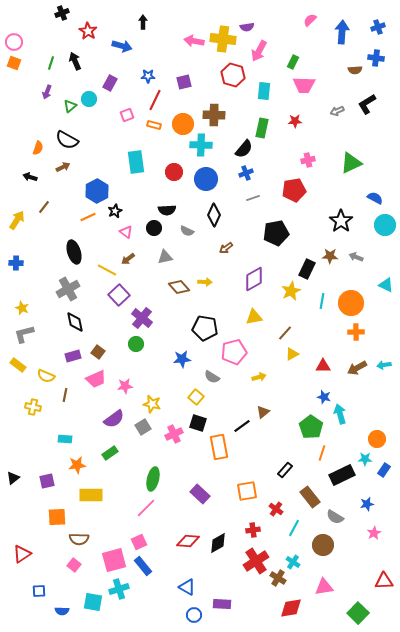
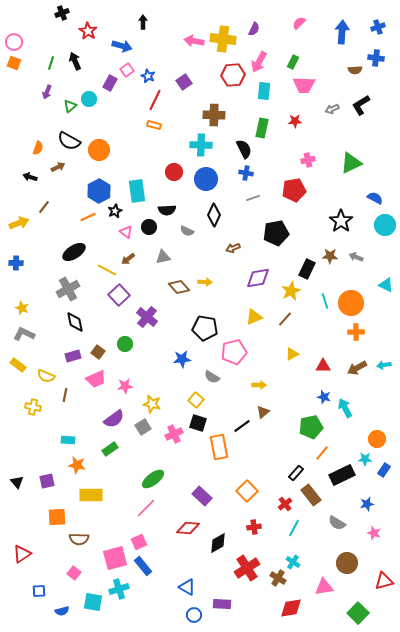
pink semicircle at (310, 20): moved 11 px left, 3 px down
purple semicircle at (247, 27): moved 7 px right, 2 px down; rotated 56 degrees counterclockwise
pink arrow at (259, 51): moved 11 px down
red hexagon at (233, 75): rotated 20 degrees counterclockwise
blue star at (148, 76): rotated 24 degrees clockwise
purple square at (184, 82): rotated 21 degrees counterclockwise
black L-shape at (367, 104): moved 6 px left, 1 px down
gray arrow at (337, 111): moved 5 px left, 2 px up
pink square at (127, 115): moved 45 px up; rotated 16 degrees counterclockwise
orange circle at (183, 124): moved 84 px left, 26 px down
black semicircle at (67, 140): moved 2 px right, 1 px down
black semicircle at (244, 149): rotated 66 degrees counterclockwise
cyan rectangle at (136, 162): moved 1 px right, 29 px down
brown arrow at (63, 167): moved 5 px left
blue cross at (246, 173): rotated 32 degrees clockwise
blue hexagon at (97, 191): moved 2 px right
yellow arrow at (17, 220): moved 2 px right, 3 px down; rotated 36 degrees clockwise
black circle at (154, 228): moved 5 px left, 1 px up
brown arrow at (226, 248): moved 7 px right; rotated 16 degrees clockwise
black ellipse at (74, 252): rotated 75 degrees clockwise
gray triangle at (165, 257): moved 2 px left
purple diamond at (254, 279): moved 4 px right, 1 px up; rotated 20 degrees clockwise
cyan line at (322, 301): moved 3 px right; rotated 28 degrees counterclockwise
yellow triangle at (254, 317): rotated 12 degrees counterclockwise
purple cross at (142, 318): moved 5 px right, 1 px up
brown line at (285, 333): moved 14 px up
gray L-shape at (24, 334): rotated 40 degrees clockwise
green circle at (136, 344): moved 11 px left
yellow arrow at (259, 377): moved 8 px down; rotated 16 degrees clockwise
yellow square at (196, 397): moved 3 px down
cyan arrow at (340, 414): moved 5 px right, 6 px up; rotated 12 degrees counterclockwise
green pentagon at (311, 427): rotated 25 degrees clockwise
cyan rectangle at (65, 439): moved 3 px right, 1 px down
green rectangle at (110, 453): moved 4 px up
orange line at (322, 453): rotated 21 degrees clockwise
orange star at (77, 465): rotated 18 degrees clockwise
black rectangle at (285, 470): moved 11 px right, 3 px down
black triangle at (13, 478): moved 4 px right, 4 px down; rotated 32 degrees counterclockwise
green ellipse at (153, 479): rotated 40 degrees clockwise
orange square at (247, 491): rotated 35 degrees counterclockwise
purple rectangle at (200, 494): moved 2 px right, 2 px down
brown rectangle at (310, 497): moved 1 px right, 2 px up
red cross at (276, 509): moved 9 px right, 5 px up; rotated 16 degrees clockwise
gray semicircle at (335, 517): moved 2 px right, 6 px down
red cross at (253, 530): moved 1 px right, 3 px up
pink star at (374, 533): rotated 24 degrees counterclockwise
red diamond at (188, 541): moved 13 px up
brown circle at (323, 545): moved 24 px right, 18 px down
pink square at (114, 560): moved 1 px right, 2 px up
red cross at (256, 561): moved 9 px left, 7 px down
pink square at (74, 565): moved 8 px down
red triangle at (384, 581): rotated 12 degrees counterclockwise
blue semicircle at (62, 611): rotated 16 degrees counterclockwise
